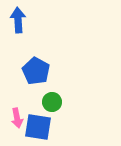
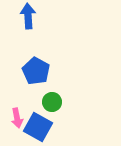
blue arrow: moved 10 px right, 4 px up
blue square: rotated 20 degrees clockwise
